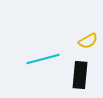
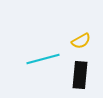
yellow semicircle: moved 7 px left
